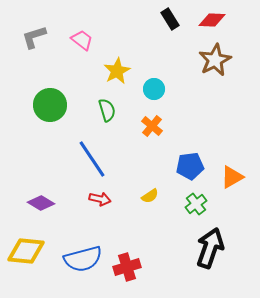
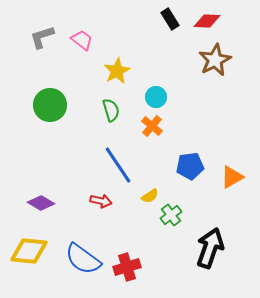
red diamond: moved 5 px left, 1 px down
gray L-shape: moved 8 px right
cyan circle: moved 2 px right, 8 px down
green semicircle: moved 4 px right
blue line: moved 26 px right, 6 px down
red arrow: moved 1 px right, 2 px down
green cross: moved 25 px left, 11 px down
yellow diamond: moved 3 px right
blue semicircle: rotated 51 degrees clockwise
